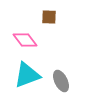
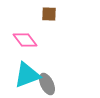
brown square: moved 3 px up
gray ellipse: moved 14 px left, 3 px down
